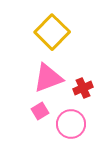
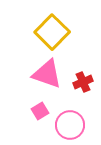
pink triangle: moved 1 px left, 4 px up; rotated 40 degrees clockwise
red cross: moved 6 px up
pink circle: moved 1 px left, 1 px down
